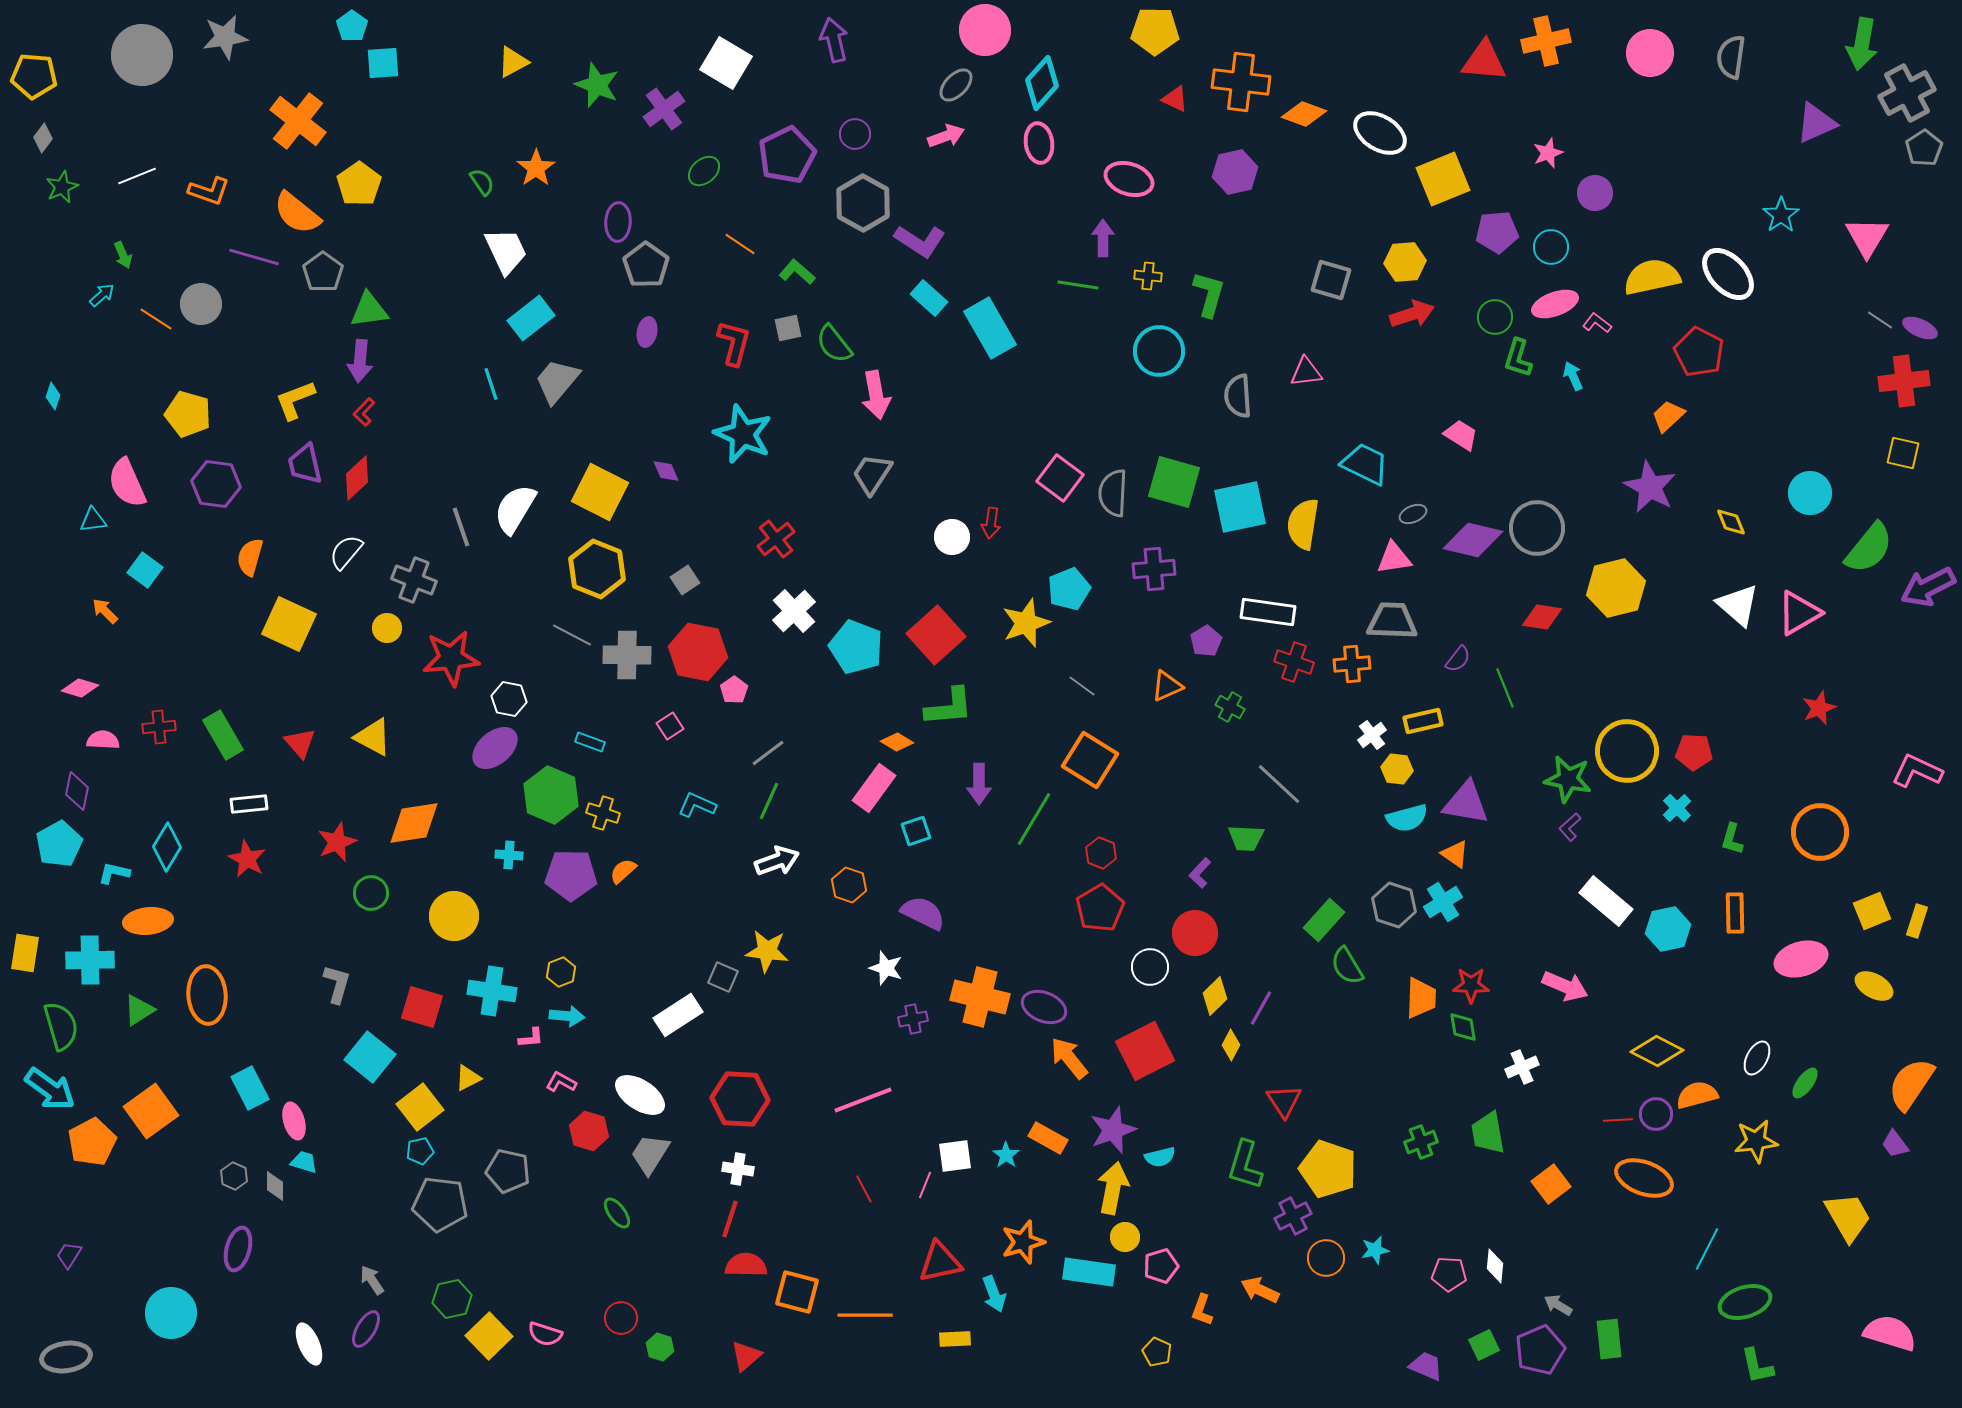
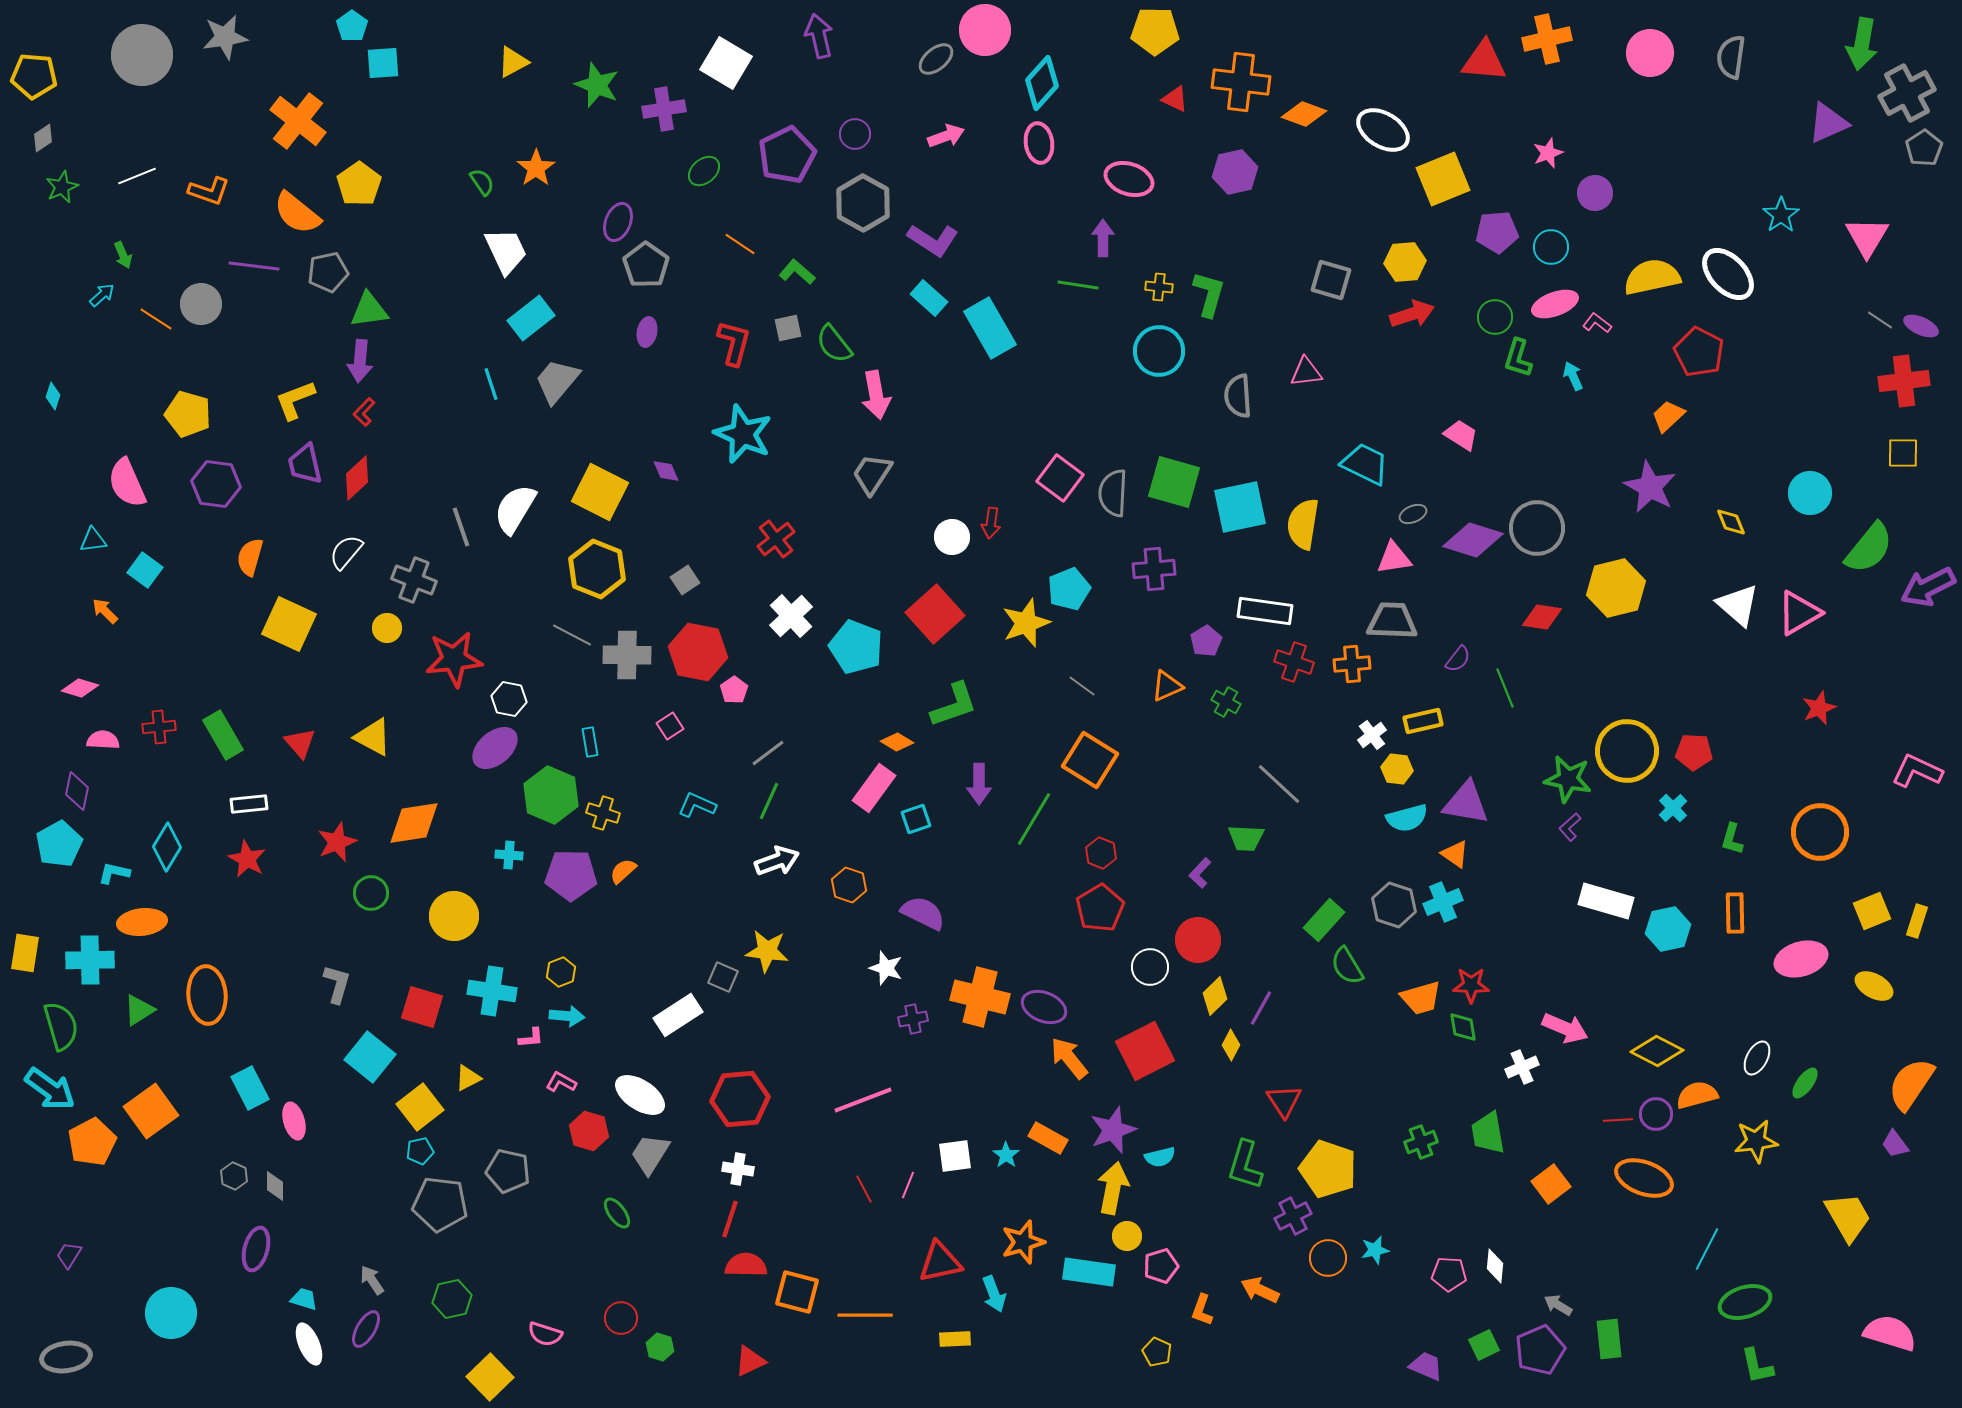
purple arrow at (834, 40): moved 15 px left, 4 px up
orange cross at (1546, 41): moved 1 px right, 2 px up
gray ellipse at (956, 85): moved 20 px left, 26 px up; rotated 6 degrees clockwise
purple cross at (664, 109): rotated 27 degrees clockwise
purple triangle at (1816, 123): moved 12 px right
white ellipse at (1380, 133): moved 3 px right, 3 px up
gray diamond at (43, 138): rotated 20 degrees clockwise
purple ellipse at (618, 222): rotated 18 degrees clockwise
purple L-shape at (920, 241): moved 13 px right, 1 px up
purple line at (254, 257): moved 9 px down; rotated 9 degrees counterclockwise
gray pentagon at (323, 272): moved 5 px right; rotated 24 degrees clockwise
yellow cross at (1148, 276): moved 11 px right, 11 px down
purple ellipse at (1920, 328): moved 1 px right, 2 px up
yellow square at (1903, 453): rotated 12 degrees counterclockwise
cyan triangle at (93, 520): moved 20 px down
purple diamond at (1473, 540): rotated 4 degrees clockwise
white cross at (794, 611): moved 3 px left, 5 px down
white rectangle at (1268, 612): moved 3 px left, 1 px up
red square at (936, 635): moved 1 px left, 21 px up
red star at (451, 658): moved 3 px right, 1 px down
green L-shape at (949, 707): moved 5 px right, 2 px up; rotated 14 degrees counterclockwise
green cross at (1230, 707): moved 4 px left, 5 px up
cyan rectangle at (590, 742): rotated 60 degrees clockwise
cyan cross at (1677, 808): moved 4 px left
cyan square at (916, 831): moved 12 px up
white rectangle at (1606, 901): rotated 24 degrees counterclockwise
cyan cross at (1443, 902): rotated 9 degrees clockwise
orange ellipse at (148, 921): moved 6 px left, 1 px down
red circle at (1195, 933): moved 3 px right, 7 px down
pink arrow at (1565, 986): moved 42 px down
orange trapezoid at (1421, 998): rotated 72 degrees clockwise
red hexagon at (740, 1099): rotated 8 degrees counterclockwise
cyan trapezoid at (304, 1162): moved 137 px down
pink line at (925, 1185): moved 17 px left
yellow circle at (1125, 1237): moved 2 px right, 1 px up
purple ellipse at (238, 1249): moved 18 px right
orange circle at (1326, 1258): moved 2 px right
yellow square at (489, 1336): moved 1 px right, 41 px down
red triangle at (746, 1356): moved 4 px right, 5 px down; rotated 16 degrees clockwise
